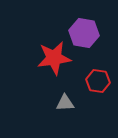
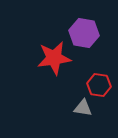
red hexagon: moved 1 px right, 4 px down
gray triangle: moved 18 px right, 5 px down; rotated 12 degrees clockwise
